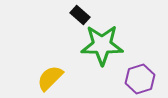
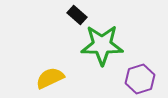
black rectangle: moved 3 px left
yellow semicircle: rotated 20 degrees clockwise
